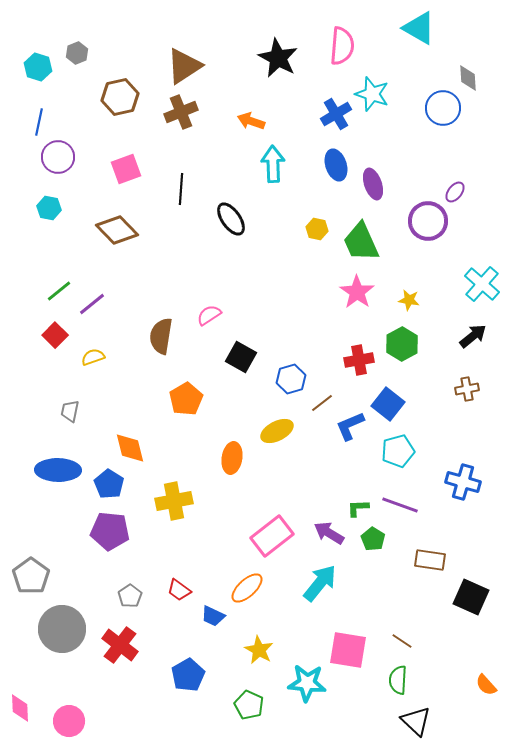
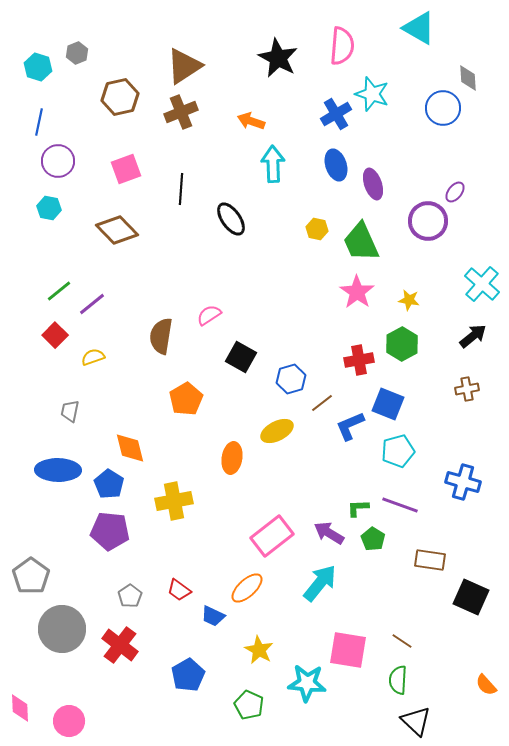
purple circle at (58, 157): moved 4 px down
blue square at (388, 404): rotated 16 degrees counterclockwise
